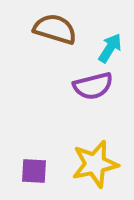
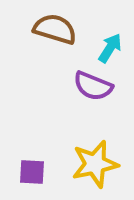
purple semicircle: rotated 36 degrees clockwise
purple square: moved 2 px left, 1 px down
